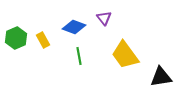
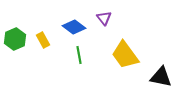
blue diamond: rotated 15 degrees clockwise
green hexagon: moved 1 px left, 1 px down
green line: moved 1 px up
black triangle: rotated 20 degrees clockwise
